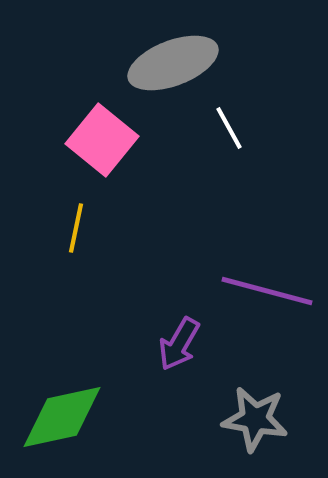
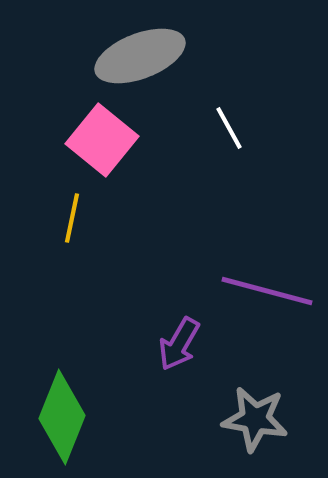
gray ellipse: moved 33 px left, 7 px up
yellow line: moved 4 px left, 10 px up
green diamond: rotated 56 degrees counterclockwise
